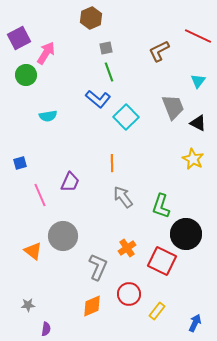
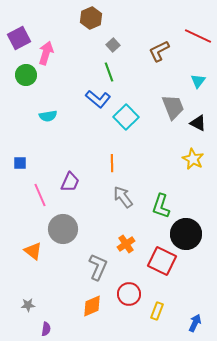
gray square: moved 7 px right, 3 px up; rotated 32 degrees counterclockwise
pink arrow: rotated 15 degrees counterclockwise
blue square: rotated 16 degrees clockwise
gray circle: moved 7 px up
orange cross: moved 1 px left, 4 px up
yellow rectangle: rotated 18 degrees counterclockwise
